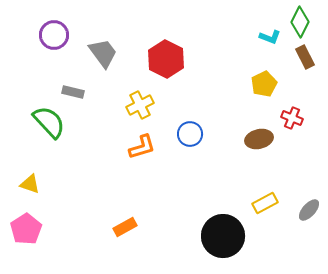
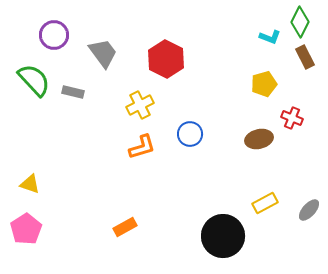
yellow pentagon: rotated 10 degrees clockwise
green semicircle: moved 15 px left, 42 px up
